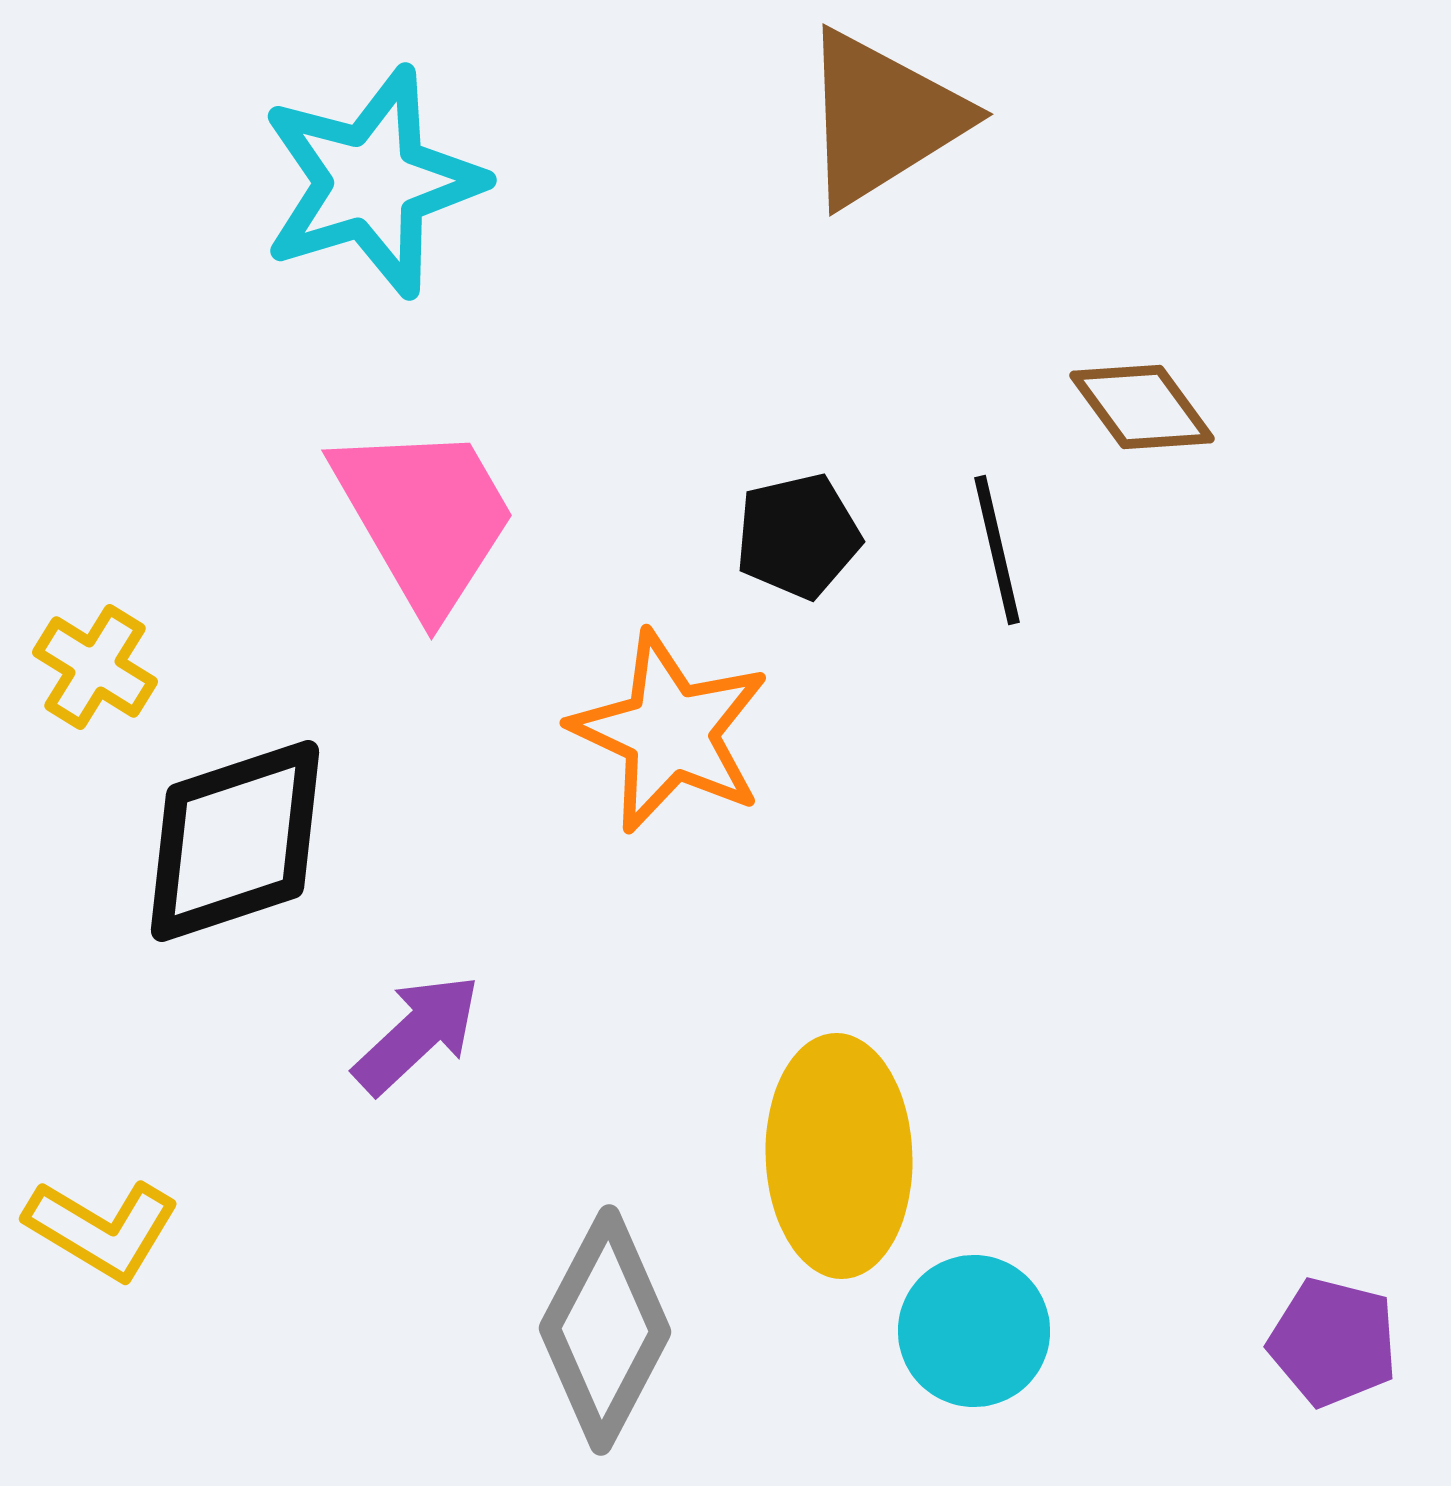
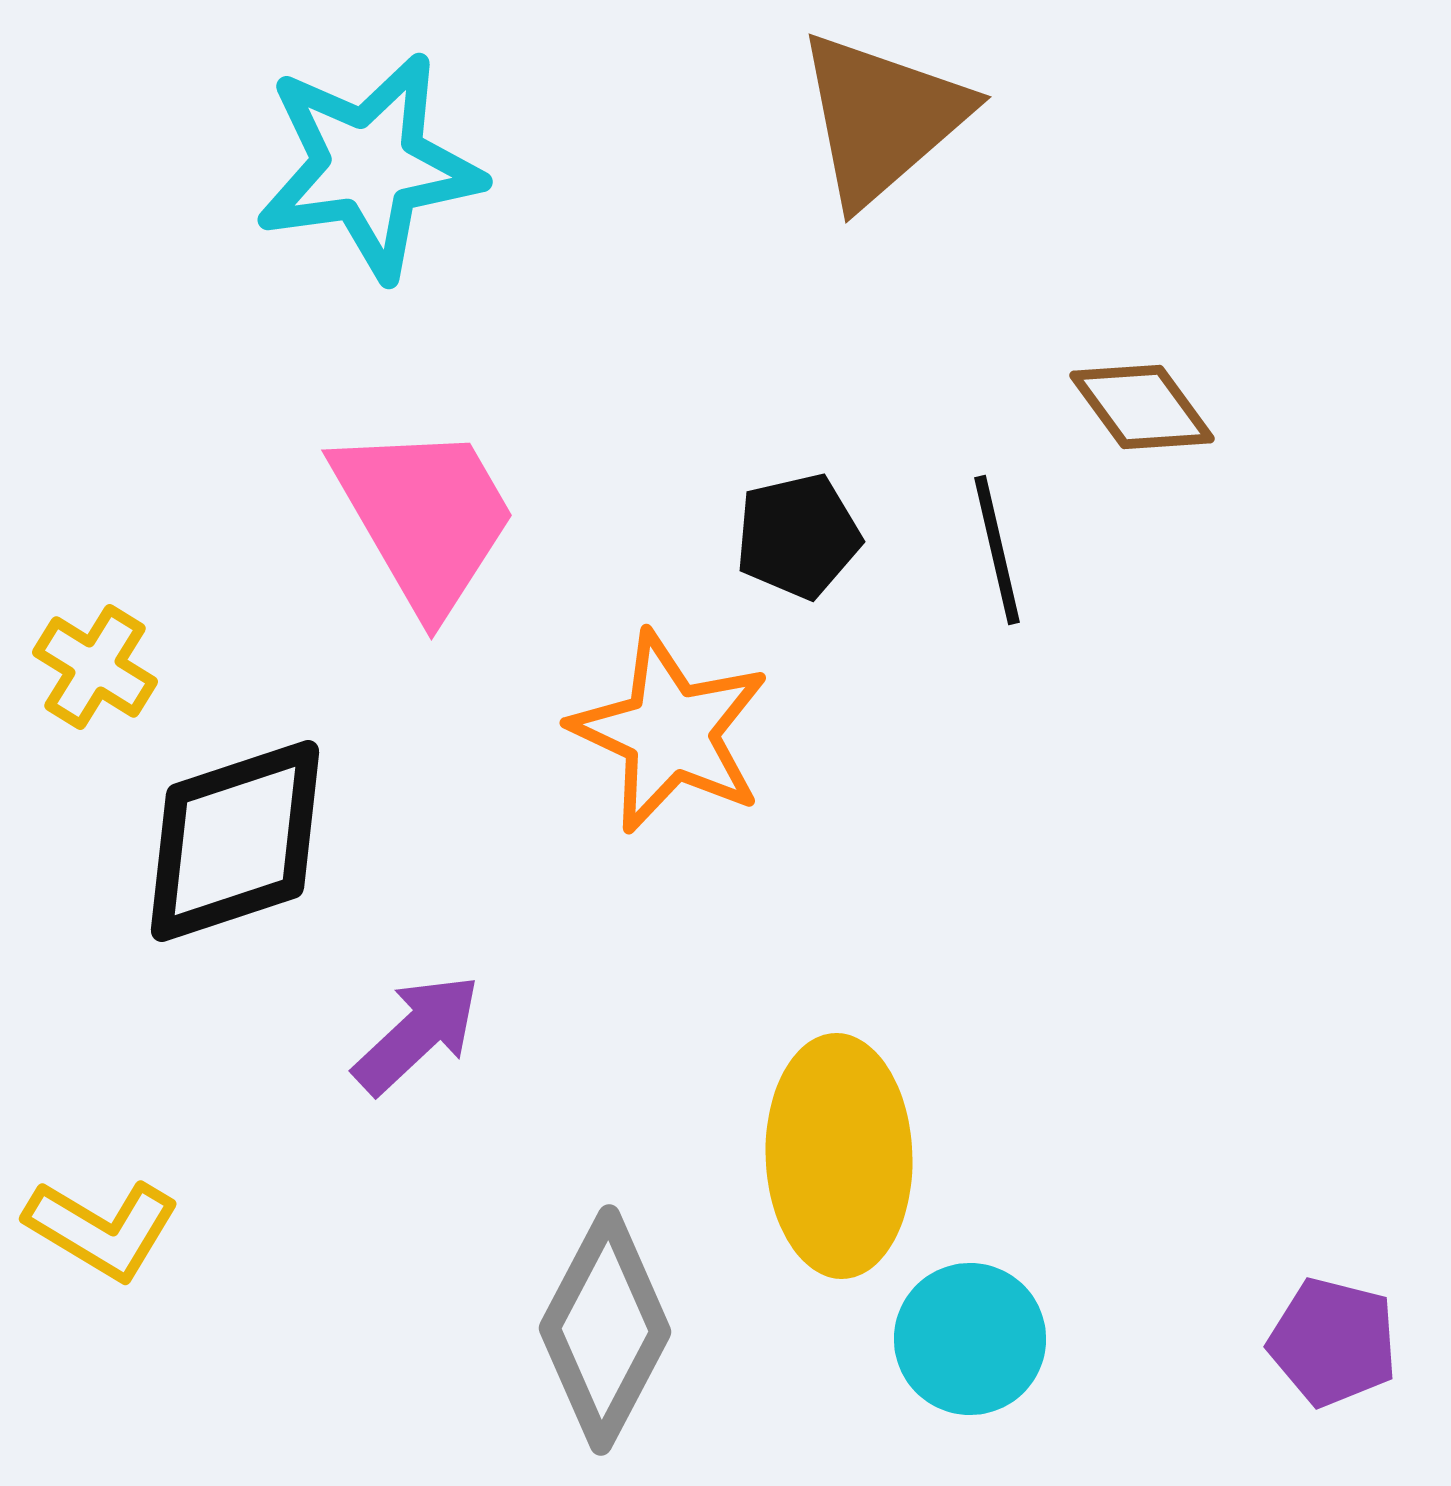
brown triangle: rotated 9 degrees counterclockwise
cyan star: moved 3 px left, 16 px up; rotated 9 degrees clockwise
cyan circle: moved 4 px left, 8 px down
